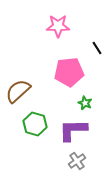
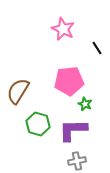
pink star: moved 5 px right, 3 px down; rotated 25 degrees clockwise
pink pentagon: moved 9 px down
brown semicircle: rotated 16 degrees counterclockwise
green star: moved 1 px down
green hexagon: moved 3 px right
gray cross: rotated 24 degrees clockwise
